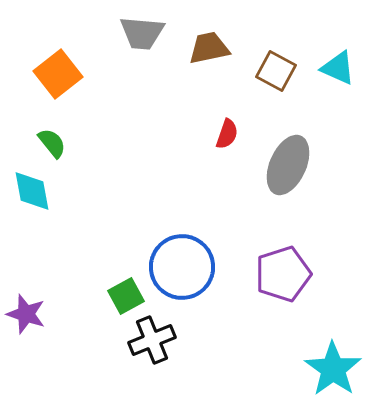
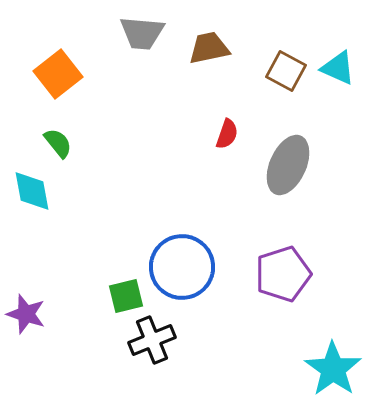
brown square: moved 10 px right
green semicircle: moved 6 px right
green square: rotated 15 degrees clockwise
